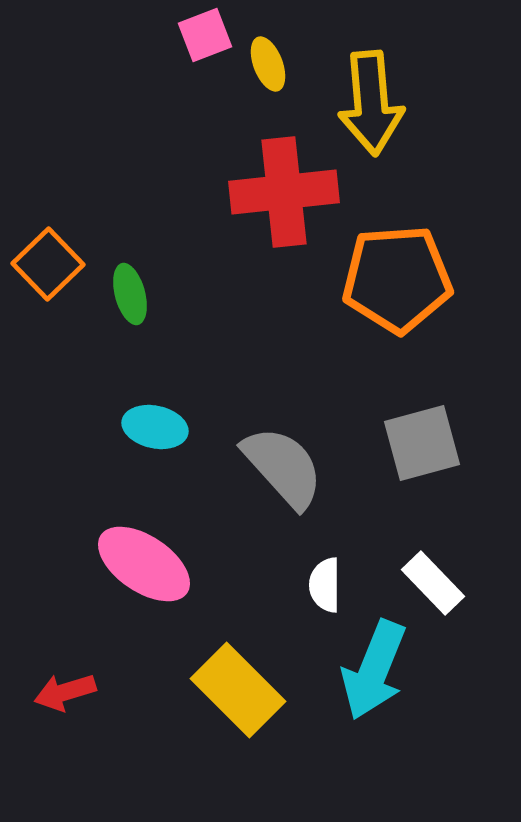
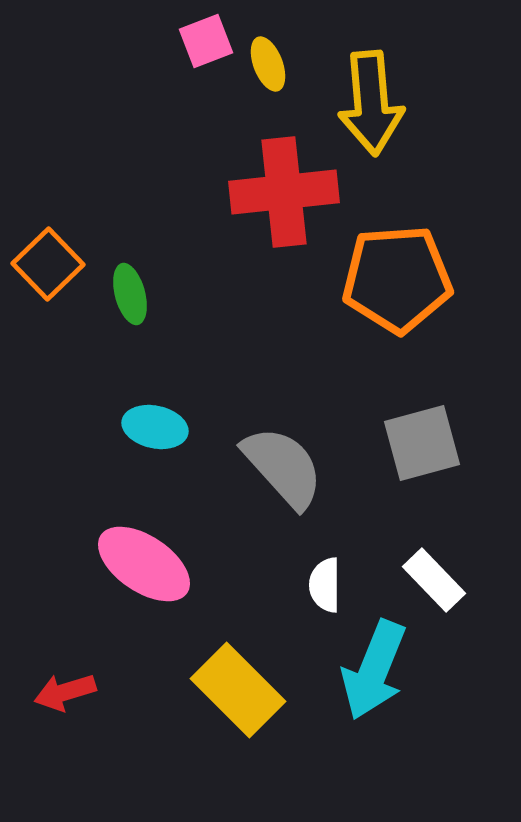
pink square: moved 1 px right, 6 px down
white rectangle: moved 1 px right, 3 px up
